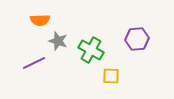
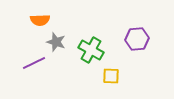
gray star: moved 2 px left, 1 px down
